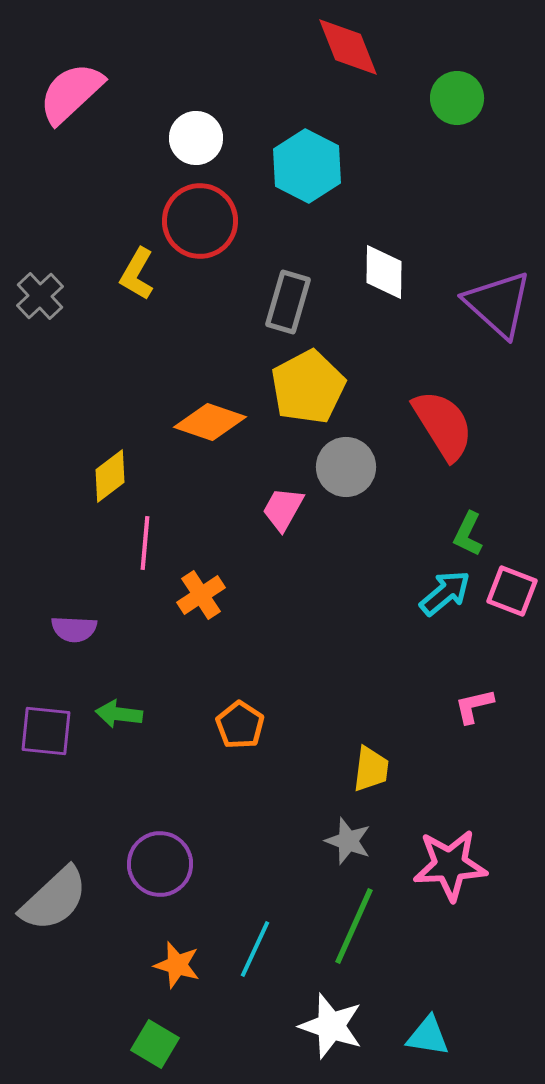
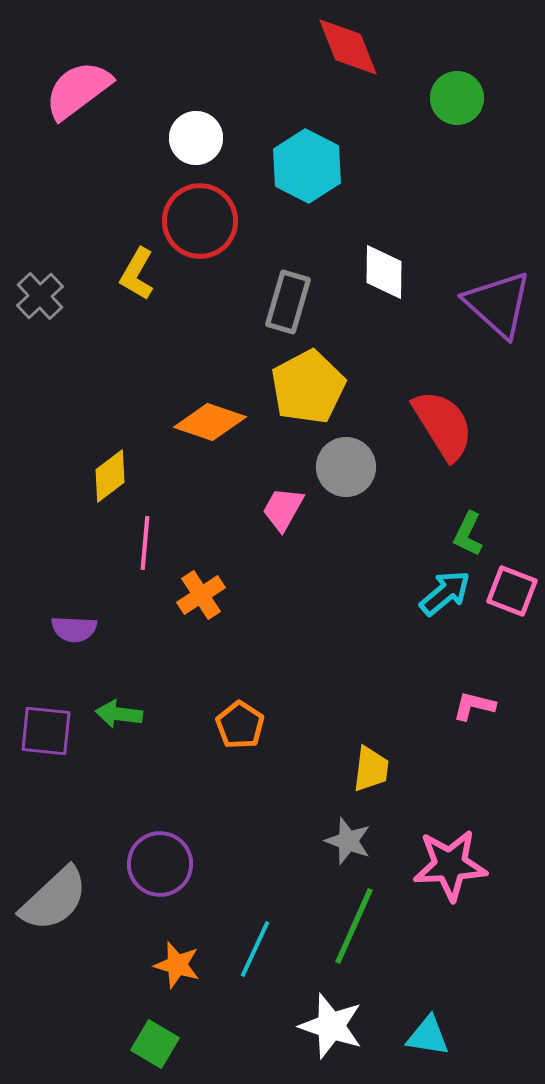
pink semicircle: moved 7 px right, 3 px up; rotated 6 degrees clockwise
pink L-shape: rotated 27 degrees clockwise
